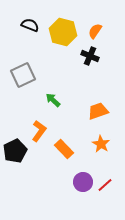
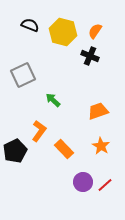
orange star: moved 2 px down
